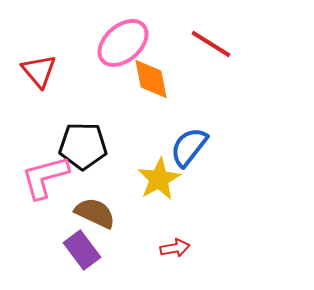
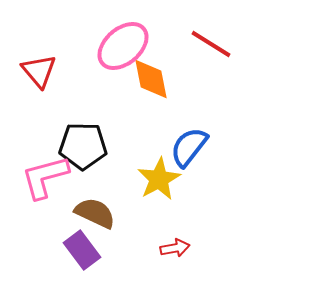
pink ellipse: moved 3 px down
